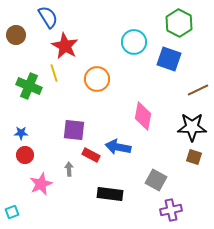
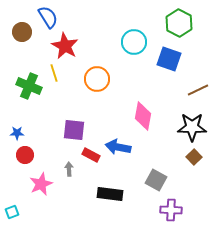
brown circle: moved 6 px right, 3 px up
blue star: moved 4 px left
brown square: rotated 28 degrees clockwise
purple cross: rotated 15 degrees clockwise
